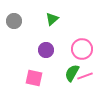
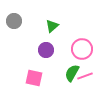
green triangle: moved 7 px down
